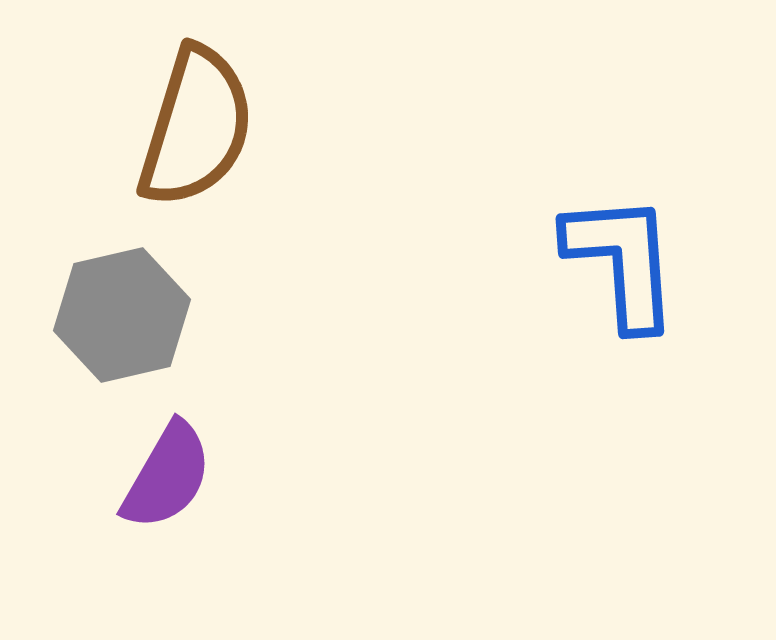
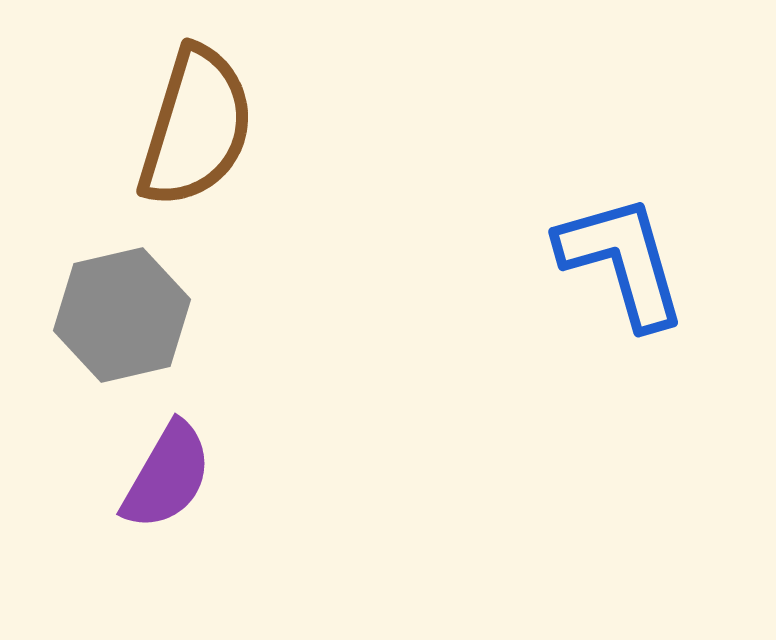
blue L-shape: rotated 12 degrees counterclockwise
